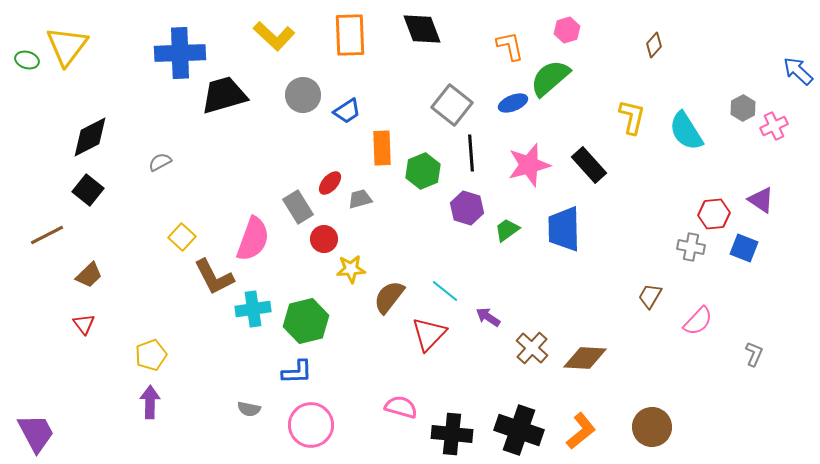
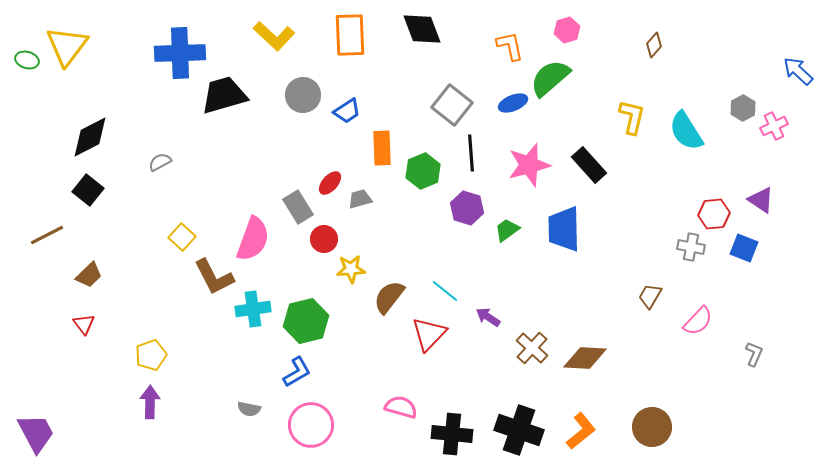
blue L-shape at (297, 372): rotated 28 degrees counterclockwise
